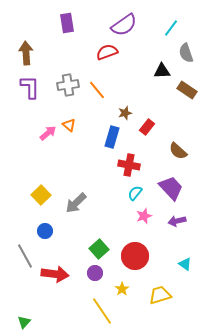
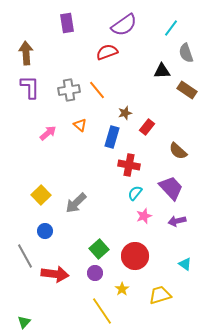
gray cross: moved 1 px right, 5 px down
orange triangle: moved 11 px right
